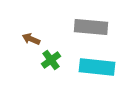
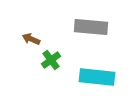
cyan rectangle: moved 10 px down
